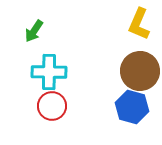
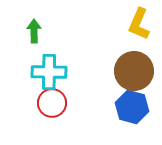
green arrow: rotated 145 degrees clockwise
brown circle: moved 6 px left
red circle: moved 3 px up
